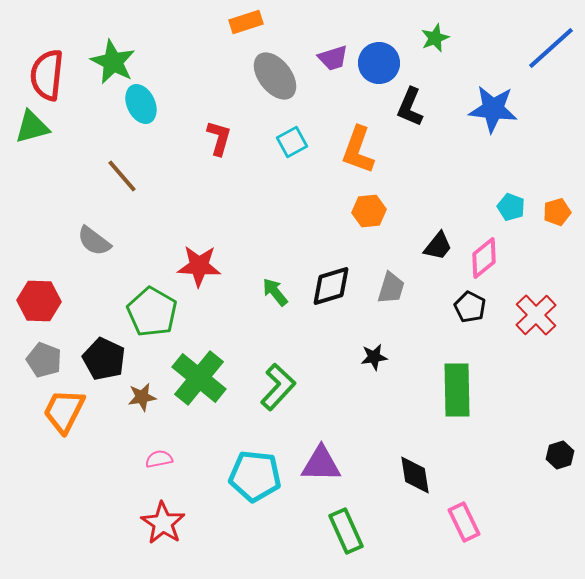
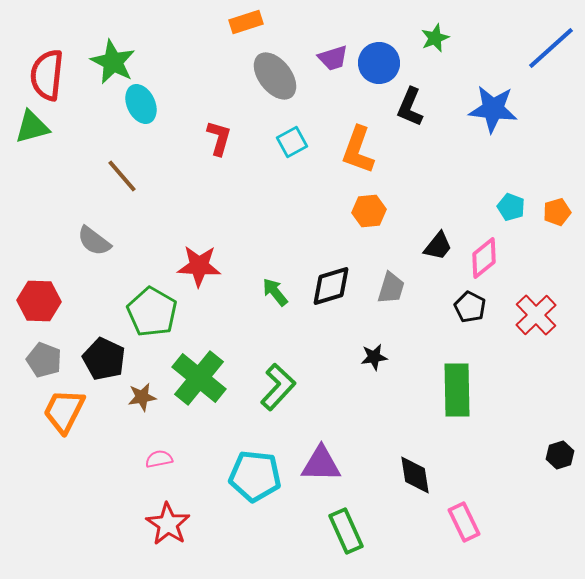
red star at (163, 523): moved 5 px right, 1 px down
